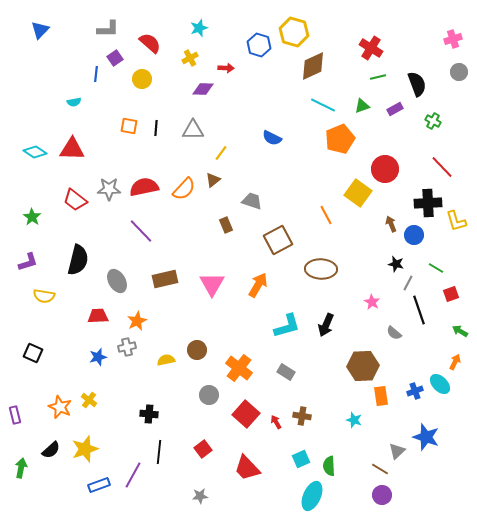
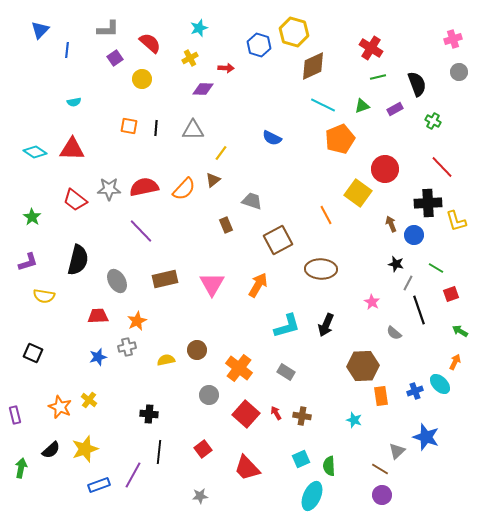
blue line at (96, 74): moved 29 px left, 24 px up
red arrow at (276, 422): moved 9 px up
